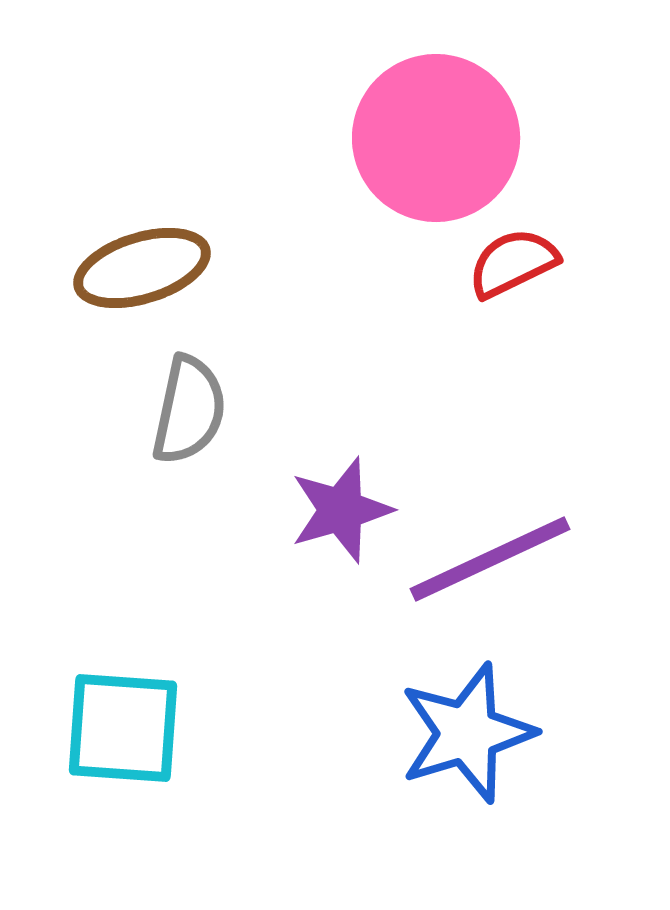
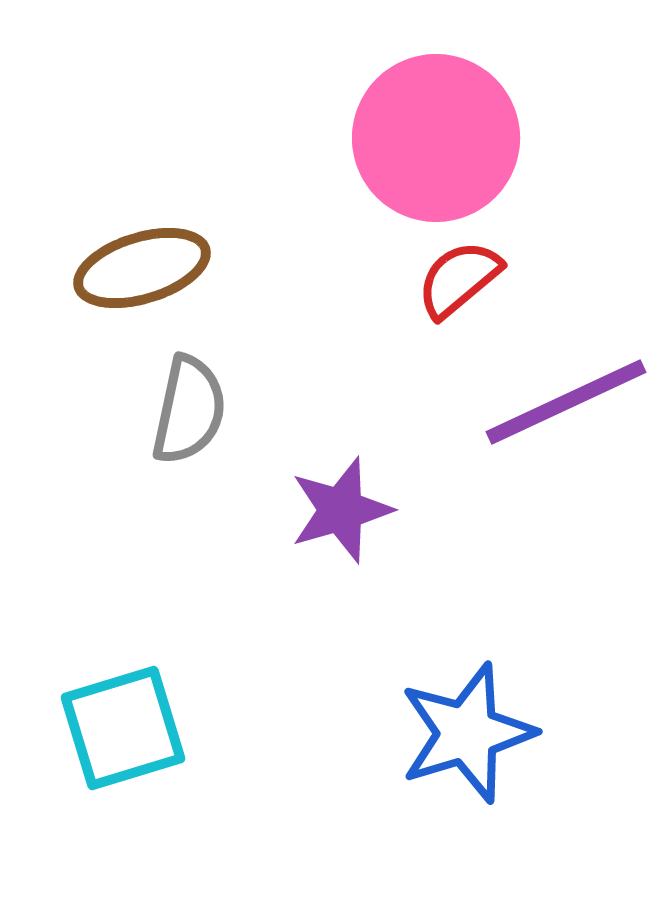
red semicircle: moved 54 px left, 16 px down; rotated 14 degrees counterclockwise
purple line: moved 76 px right, 157 px up
cyan square: rotated 21 degrees counterclockwise
